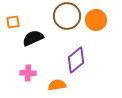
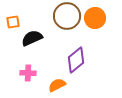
orange circle: moved 1 px left, 2 px up
black semicircle: moved 1 px left
orange semicircle: rotated 18 degrees counterclockwise
